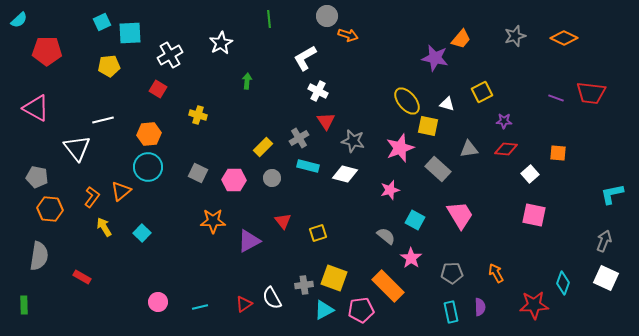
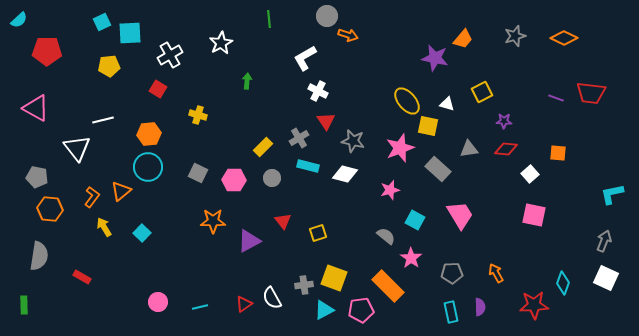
orange trapezoid at (461, 39): moved 2 px right
